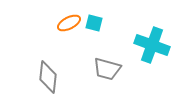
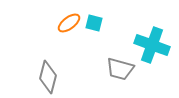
orange ellipse: rotated 10 degrees counterclockwise
gray trapezoid: moved 13 px right
gray diamond: rotated 8 degrees clockwise
